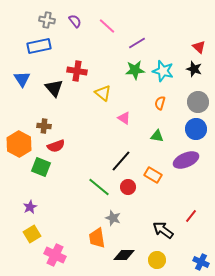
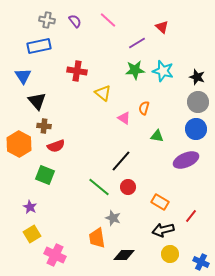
pink line: moved 1 px right, 6 px up
red triangle: moved 37 px left, 20 px up
black star: moved 3 px right, 8 px down
blue triangle: moved 1 px right, 3 px up
black triangle: moved 17 px left, 13 px down
orange semicircle: moved 16 px left, 5 px down
green square: moved 4 px right, 8 px down
orange rectangle: moved 7 px right, 27 px down
purple star: rotated 16 degrees counterclockwise
black arrow: rotated 50 degrees counterclockwise
yellow circle: moved 13 px right, 6 px up
